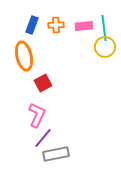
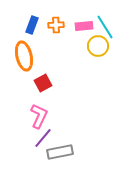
cyan line: moved 1 px right, 1 px up; rotated 25 degrees counterclockwise
yellow circle: moved 7 px left, 1 px up
pink L-shape: moved 2 px right, 1 px down
gray rectangle: moved 4 px right, 2 px up
